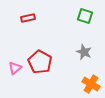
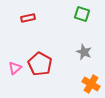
green square: moved 3 px left, 2 px up
red pentagon: moved 2 px down
